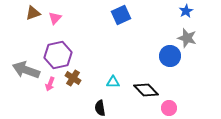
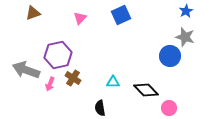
pink triangle: moved 25 px right
gray star: moved 2 px left, 1 px up
